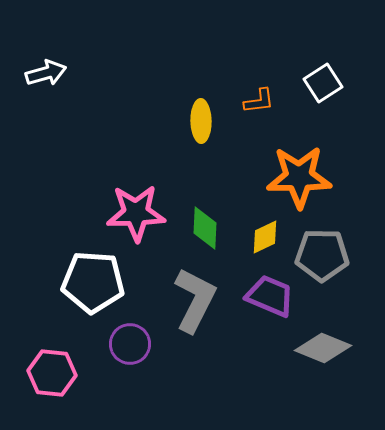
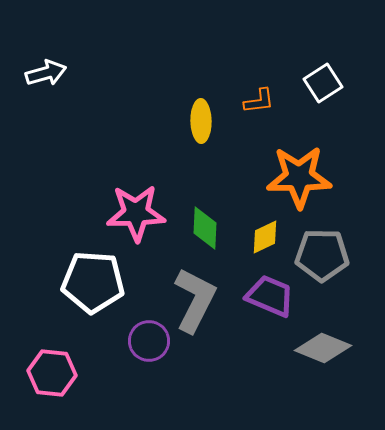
purple circle: moved 19 px right, 3 px up
